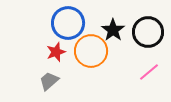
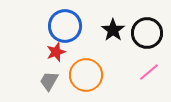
blue circle: moved 3 px left, 3 px down
black circle: moved 1 px left, 1 px down
orange circle: moved 5 px left, 24 px down
gray trapezoid: rotated 20 degrees counterclockwise
